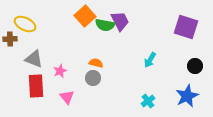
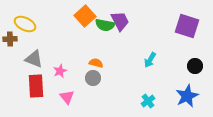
purple square: moved 1 px right, 1 px up
